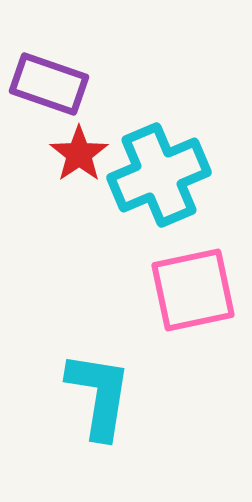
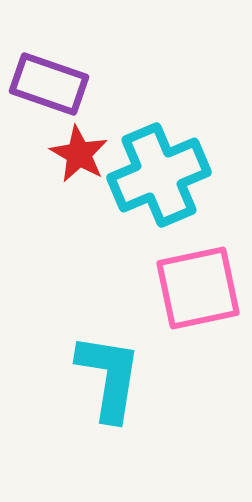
red star: rotated 8 degrees counterclockwise
pink square: moved 5 px right, 2 px up
cyan L-shape: moved 10 px right, 18 px up
